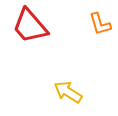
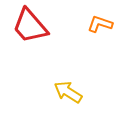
orange L-shape: rotated 125 degrees clockwise
